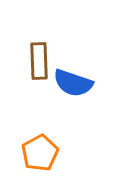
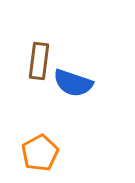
brown rectangle: rotated 9 degrees clockwise
